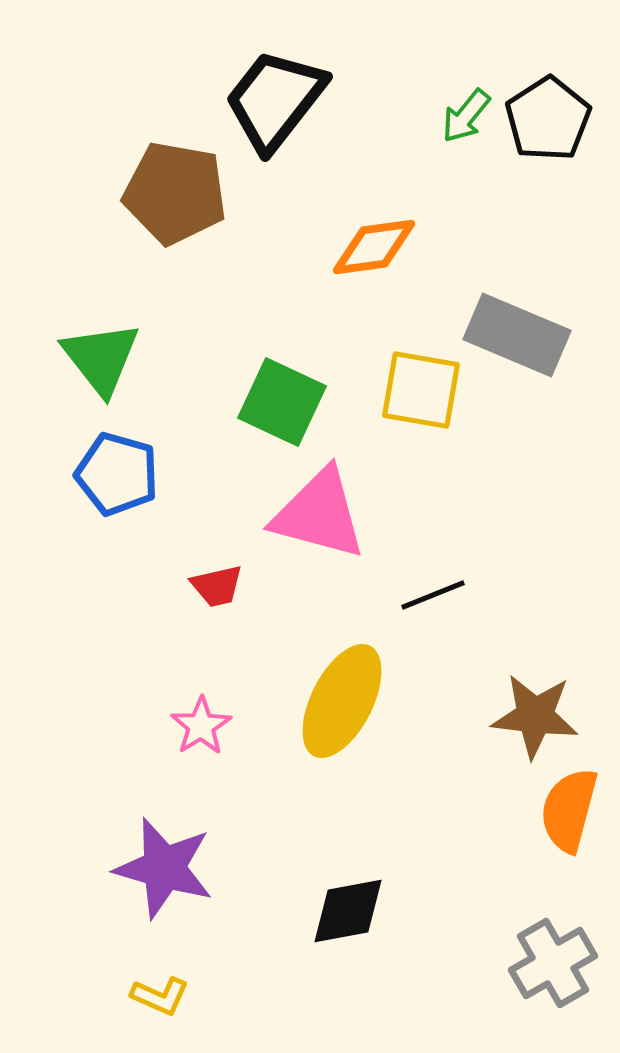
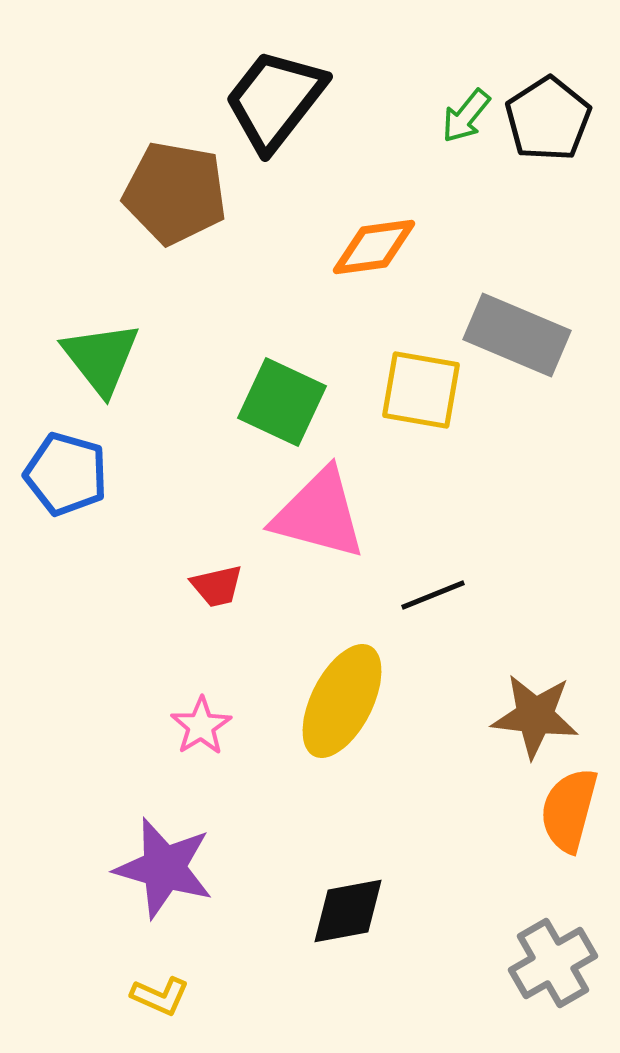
blue pentagon: moved 51 px left
